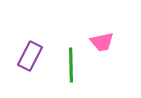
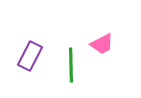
pink trapezoid: moved 2 px down; rotated 15 degrees counterclockwise
